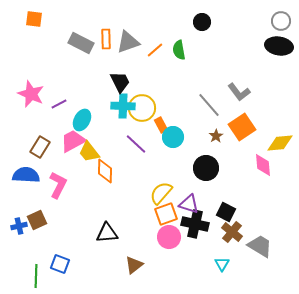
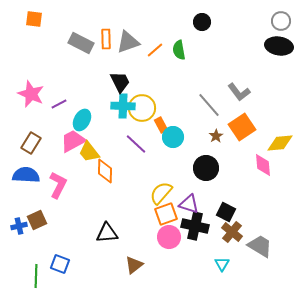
brown rectangle at (40, 147): moved 9 px left, 4 px up
black cross at (195, 224): moved 2 px down
